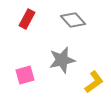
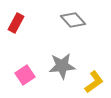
red rectangle: moved 11 px left, 4 px down
gray star: moved 6 px down; rotated 8 degrees clockwise
pink square: rotated 18 degrees counterclockwise
